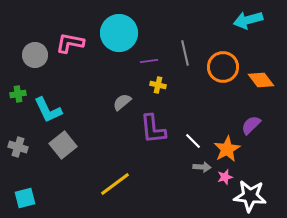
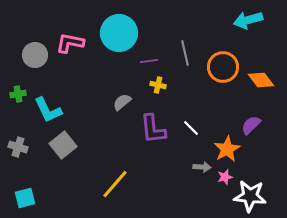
white line: moved 2 px left, 13 px up
yellow line: rotated 12 degrees counterclockwise
